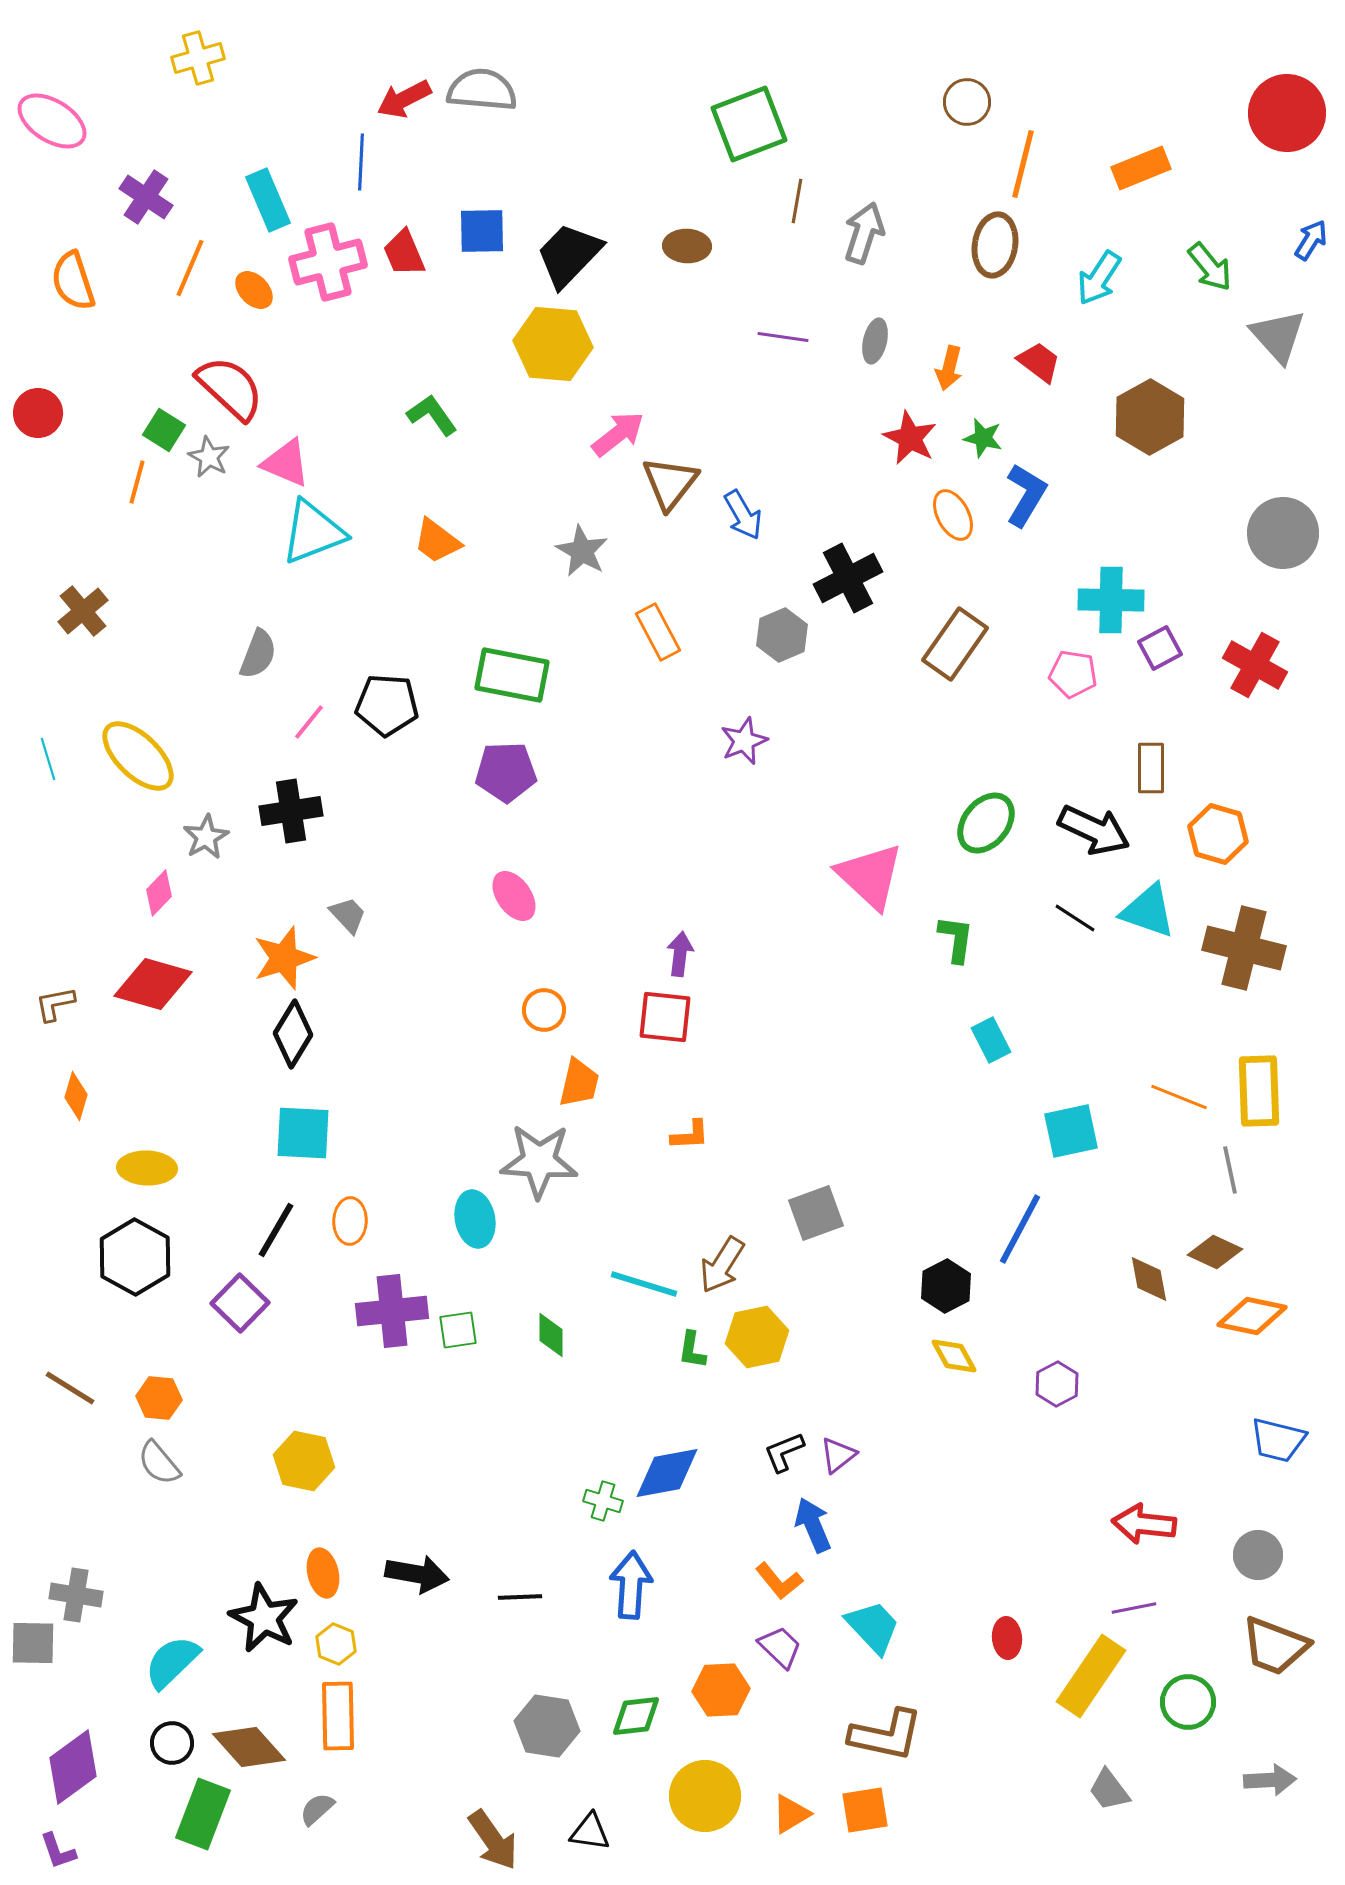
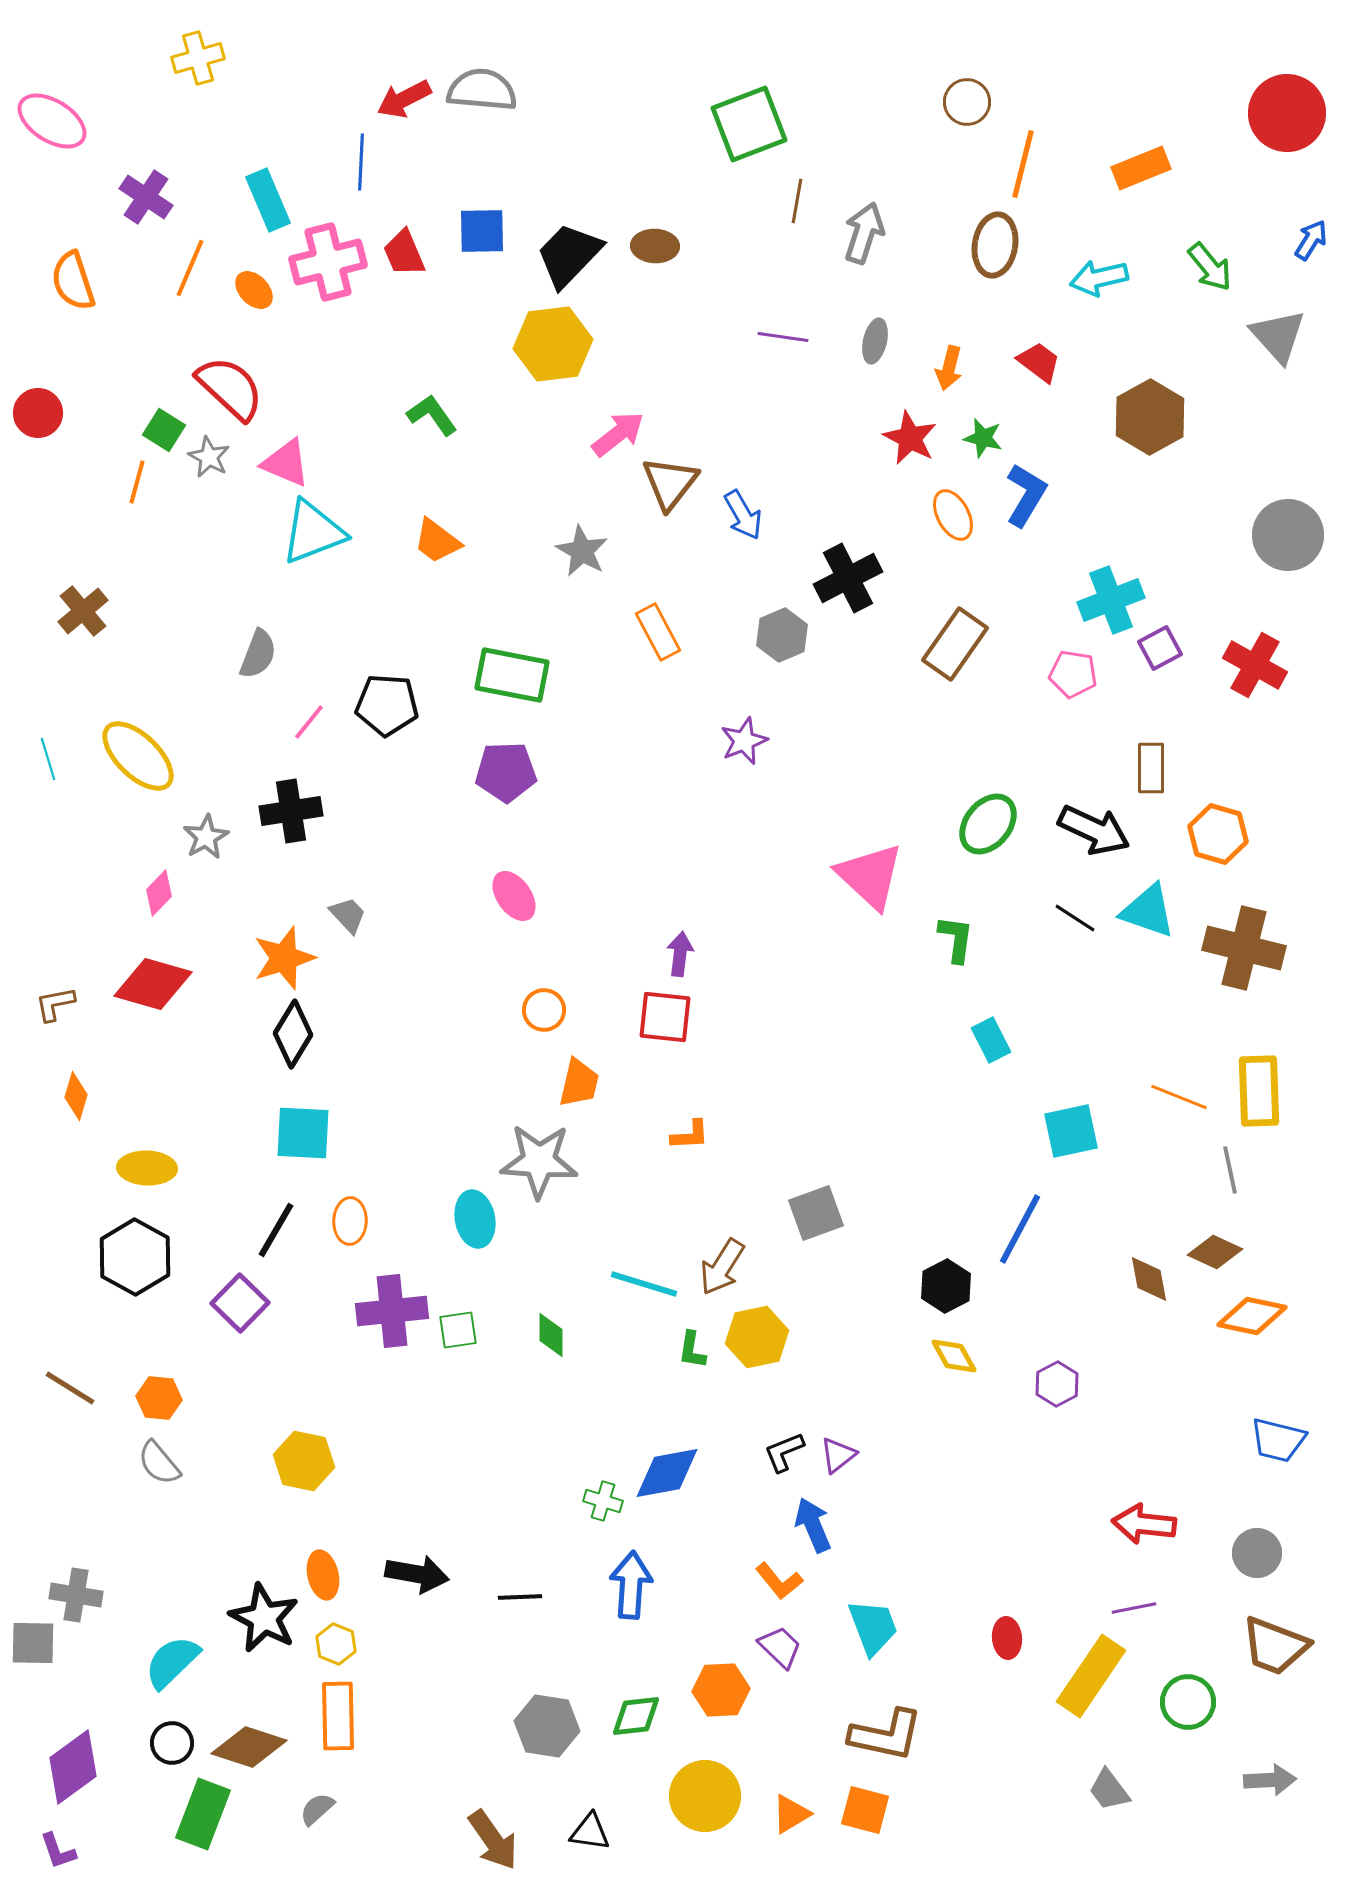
brown ellipse at (687, 246): moved 32 px left
cyan arrow at (1099, 278): rotated 44 degrees clockwise
yellow hexagon at (553, 344): rotated 12 degrees counterclockwise
gray circle at (1283, 533): moved 5 px right, 2 px down
cyan cross at (1111, 600): rotated 22 degrees counterclockwise
green ellipse at (986, 823): moved 2 px right, 1 px down
brown arrow at (722, 1265): moved 2 px down
gray circle at (1258, 1555): moved 1 px left, 2 px up
orange ellipse at (323, 1573): moved 2 px down
cyan trapezoid at (873, 1627): rotated 22 degrees clockwise
brown diamond at (249, 1747): rotated 30 degrees counterclockwise
orange square at (865, 1810): rotated 24 degrees clockwise
